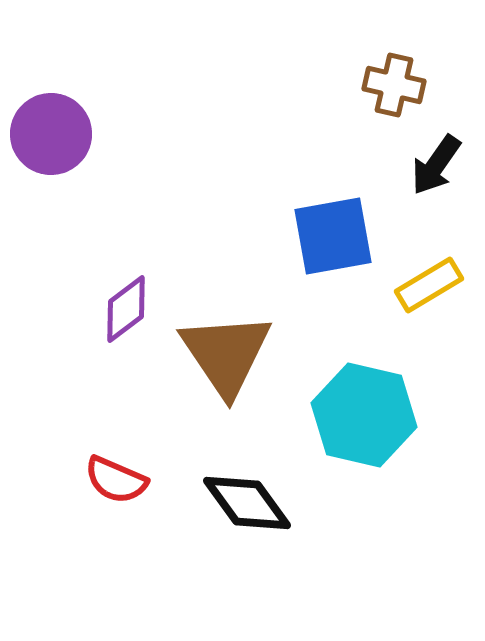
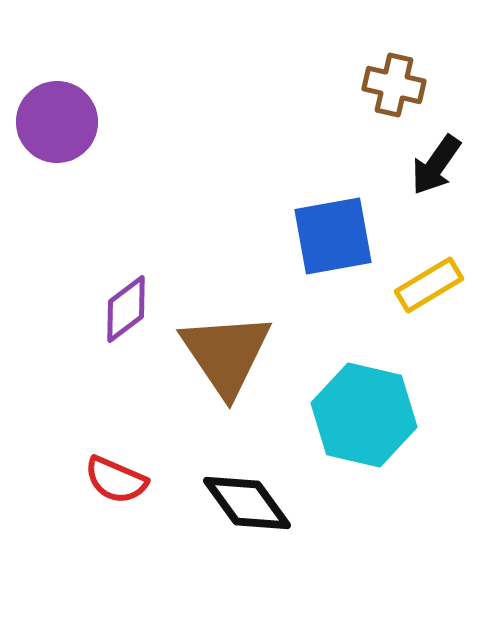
purple circle: moved 6 px right, 12 px up
